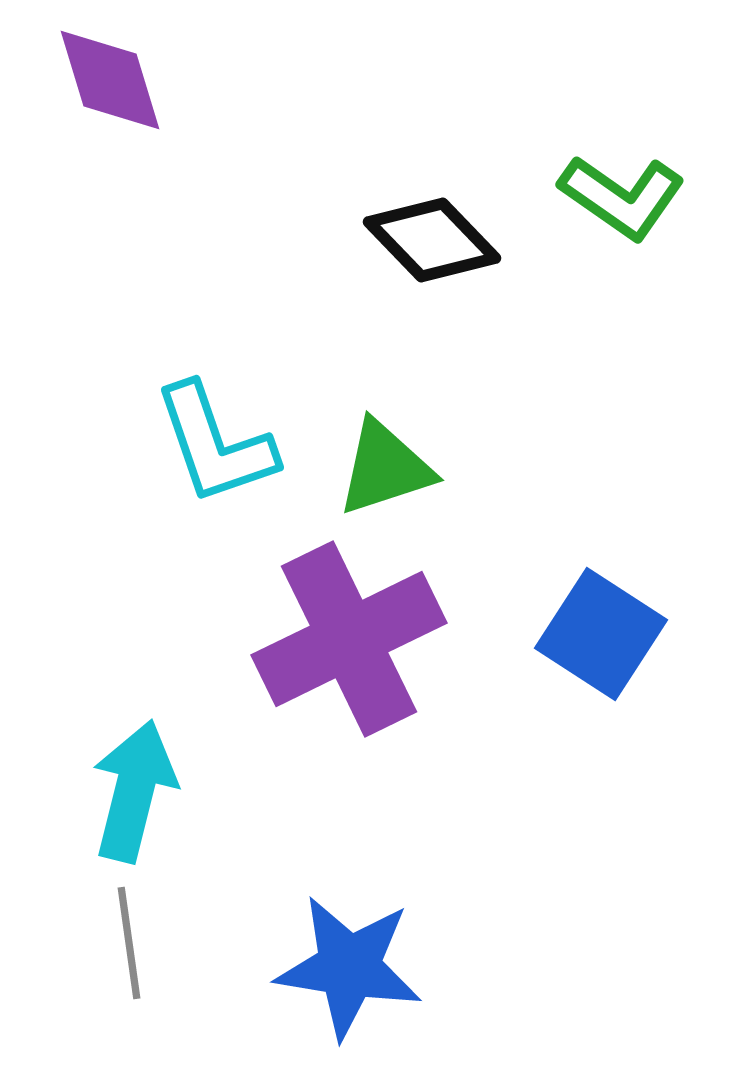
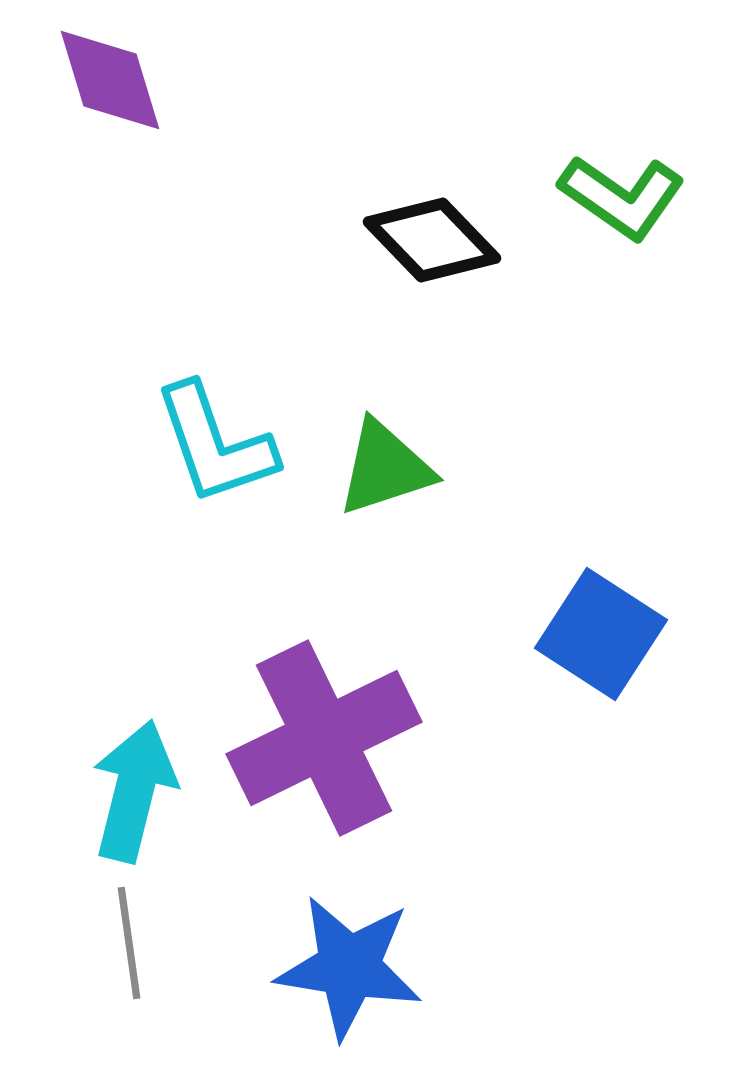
purple cross: moved 25 px left, 99 px down
